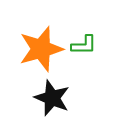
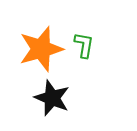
green L-shape: rotated 80 degrees counterclockwise
